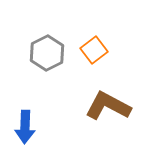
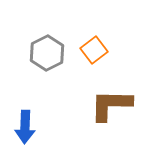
brown L-shape: moved 3 px right, 1 px up; rotated 27 degrees counterclockwise
